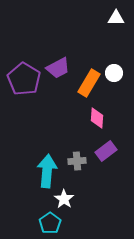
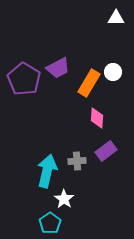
white circle: moved 1 px left, 1 px up
cyan arrow: rotated 8 degrees clockwise
